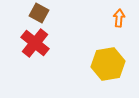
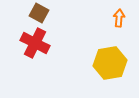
red cross: rotated 12 degrees counterclockwise
yellow hexagon: moved 2 px right, 1 px up
